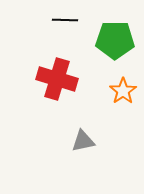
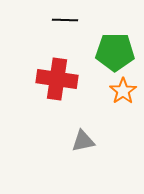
green pentagon: moved 12 px down
red cross: rotated 9 degrees counterclockwise
